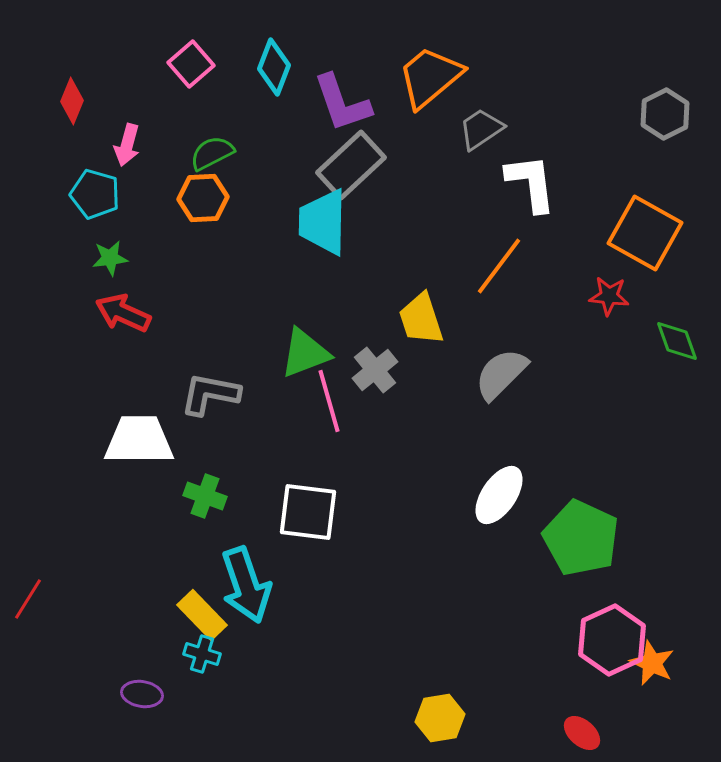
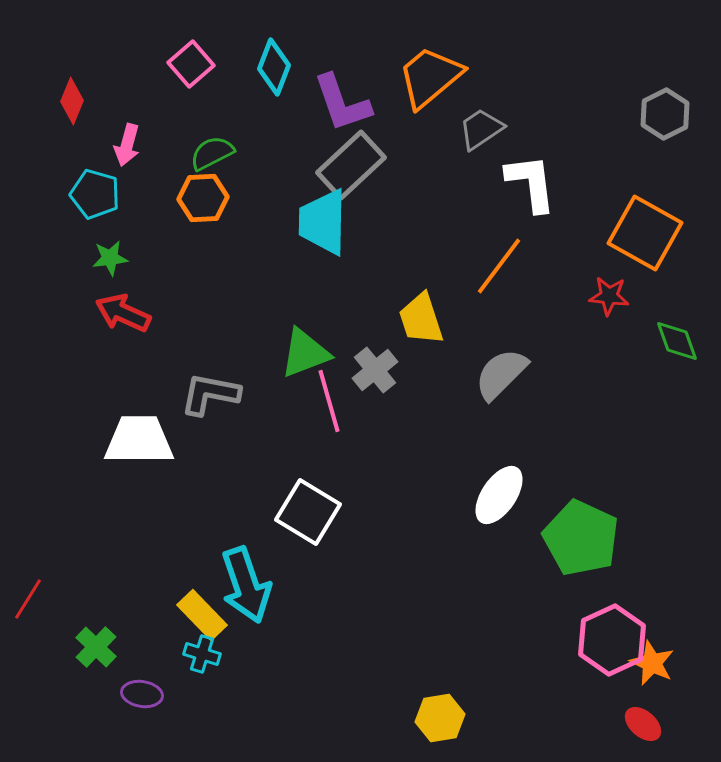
green cross: moved 109 px left, 151 px down; rotated 24 degrees clockwise
white square: rotated 24 degrees clockwise
red ellipse: moved 61 px right, 9 px up
